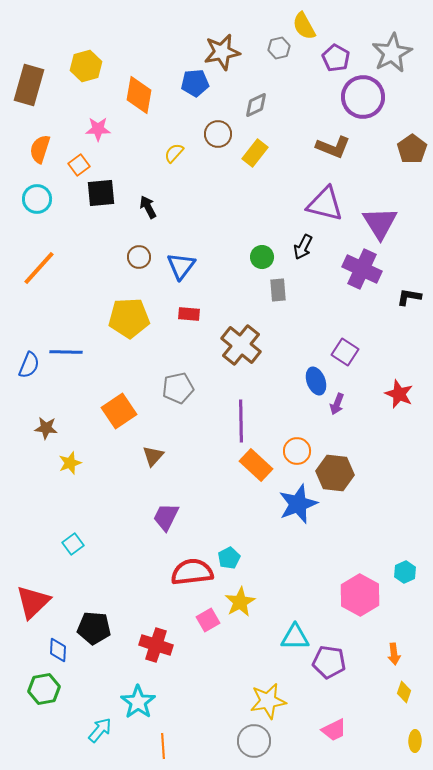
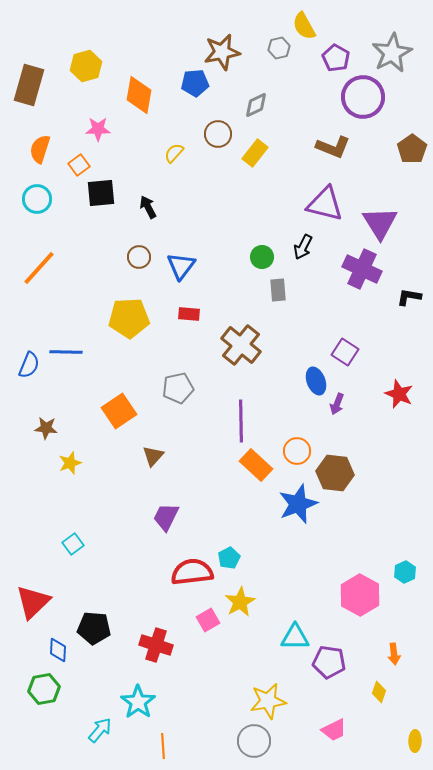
yellow diamond at (404, 692): moved 25 px left
